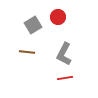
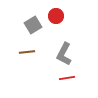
red circle: moved 2 px left, 1 px up
brown line: rotated 14 degrees counterclockwise
red line: moved 2 px right
